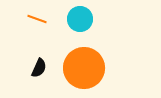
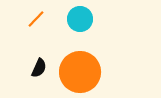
orange line: moved 1 px left; rotated 66 degrees counterclockwise
orange circle: moved 4 px left, 4 px down
